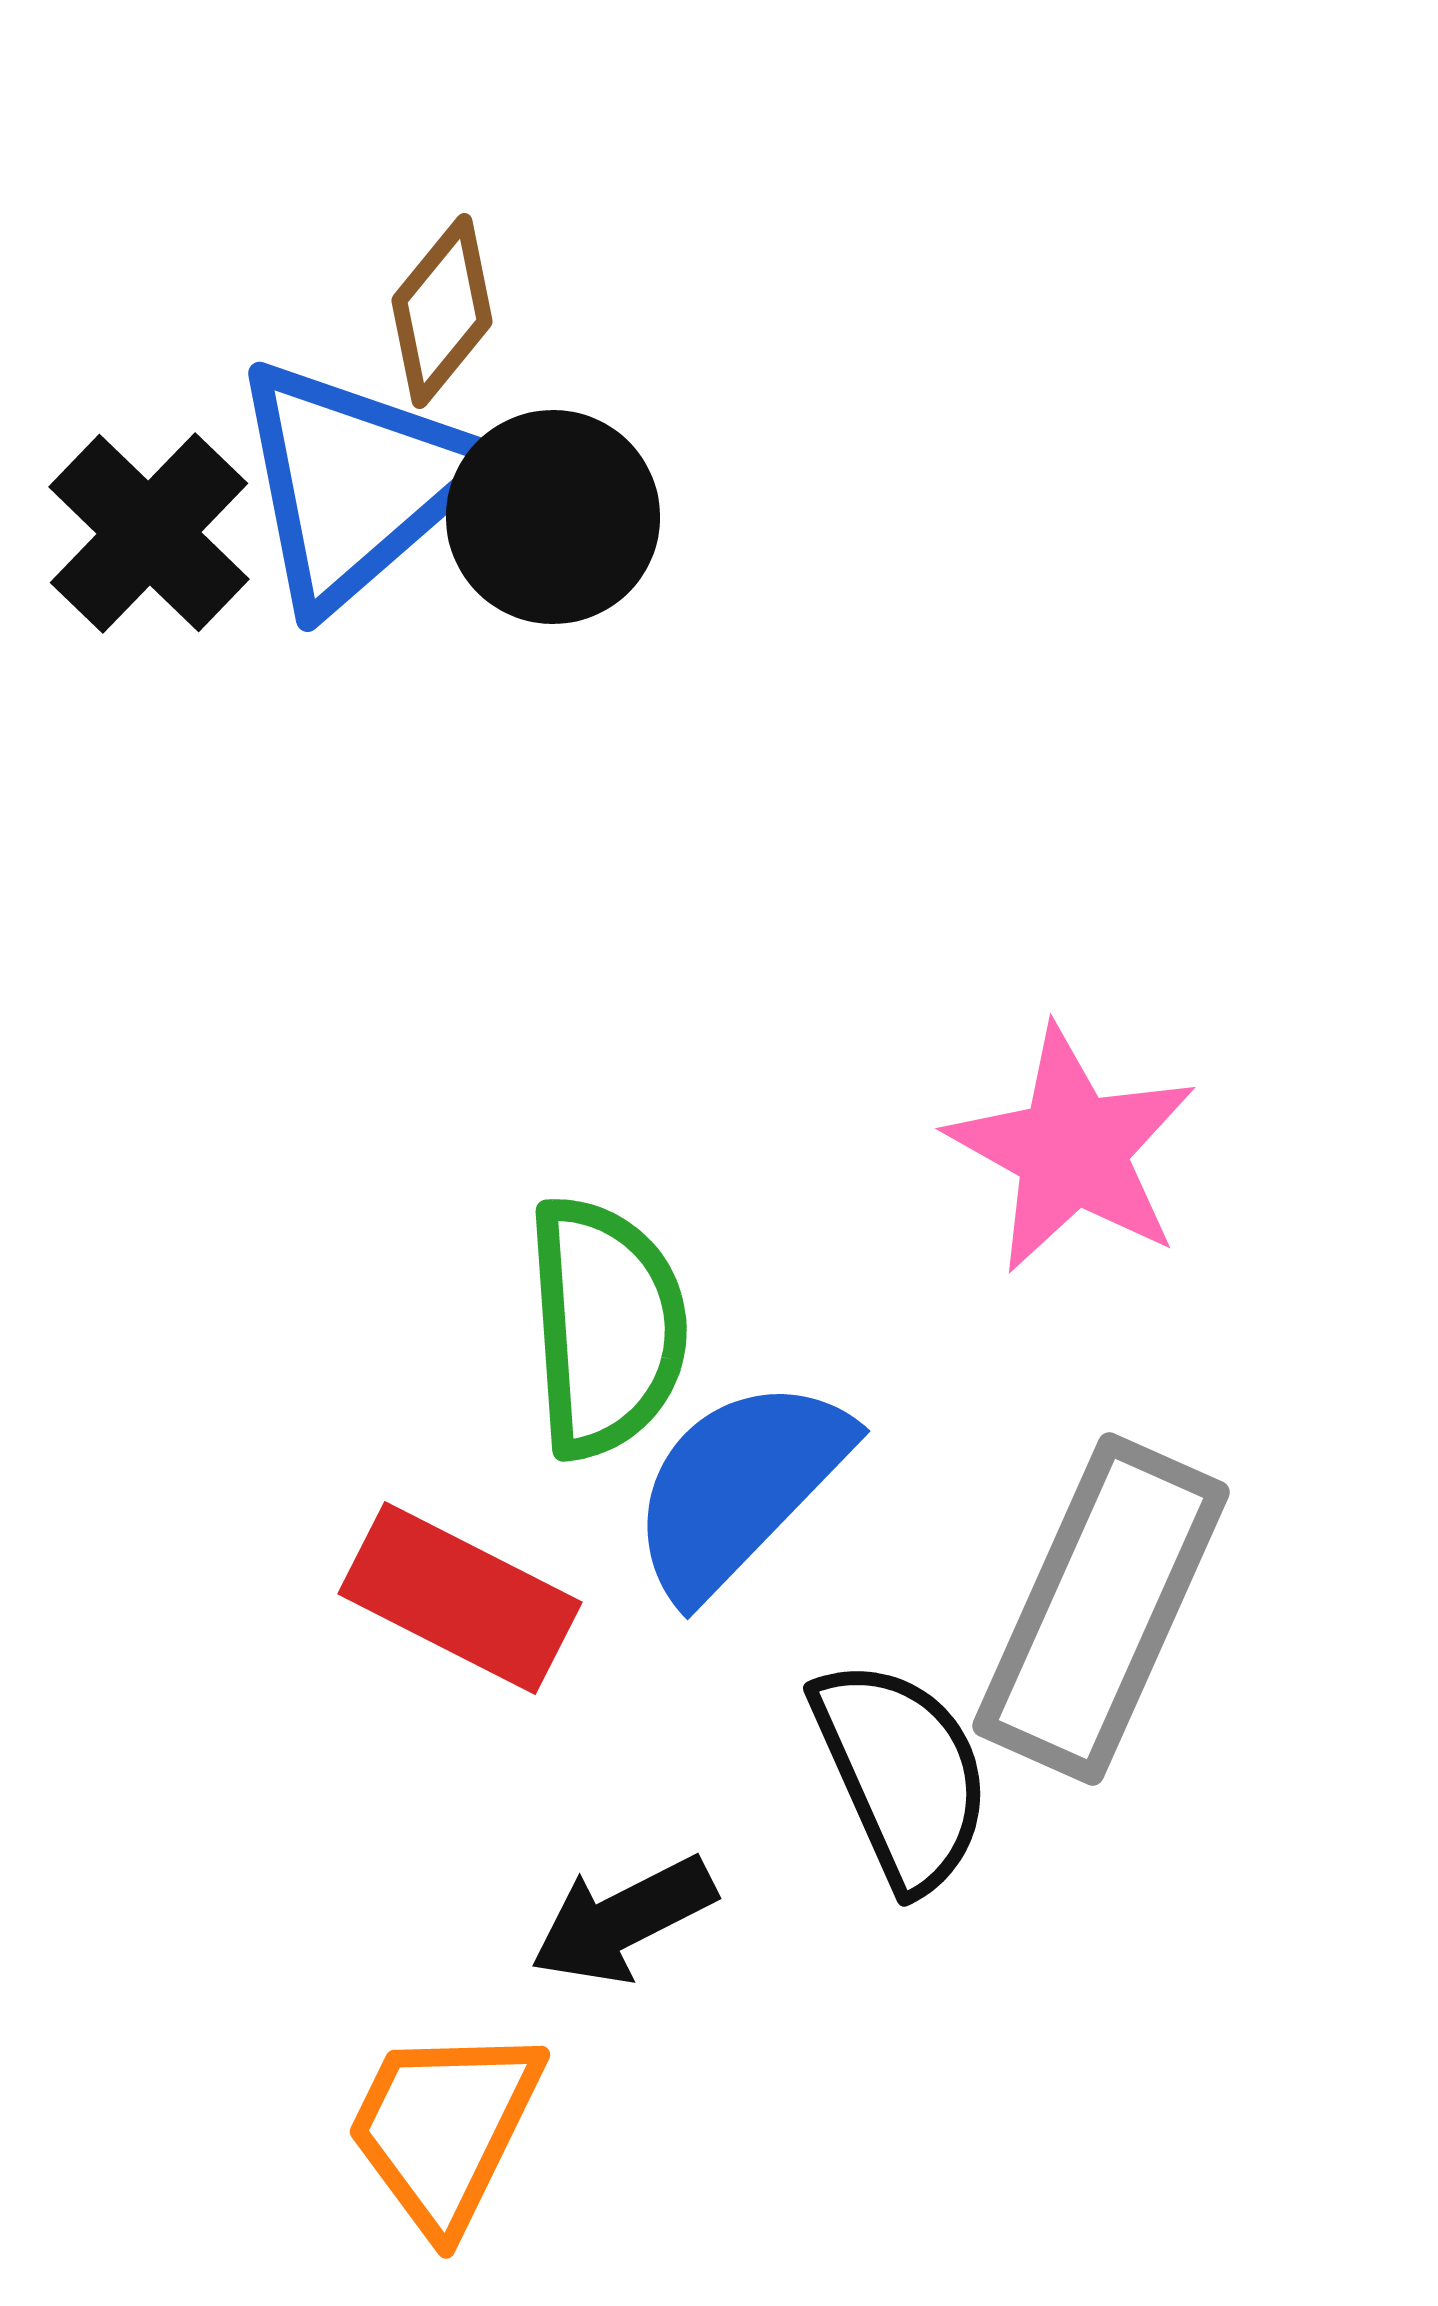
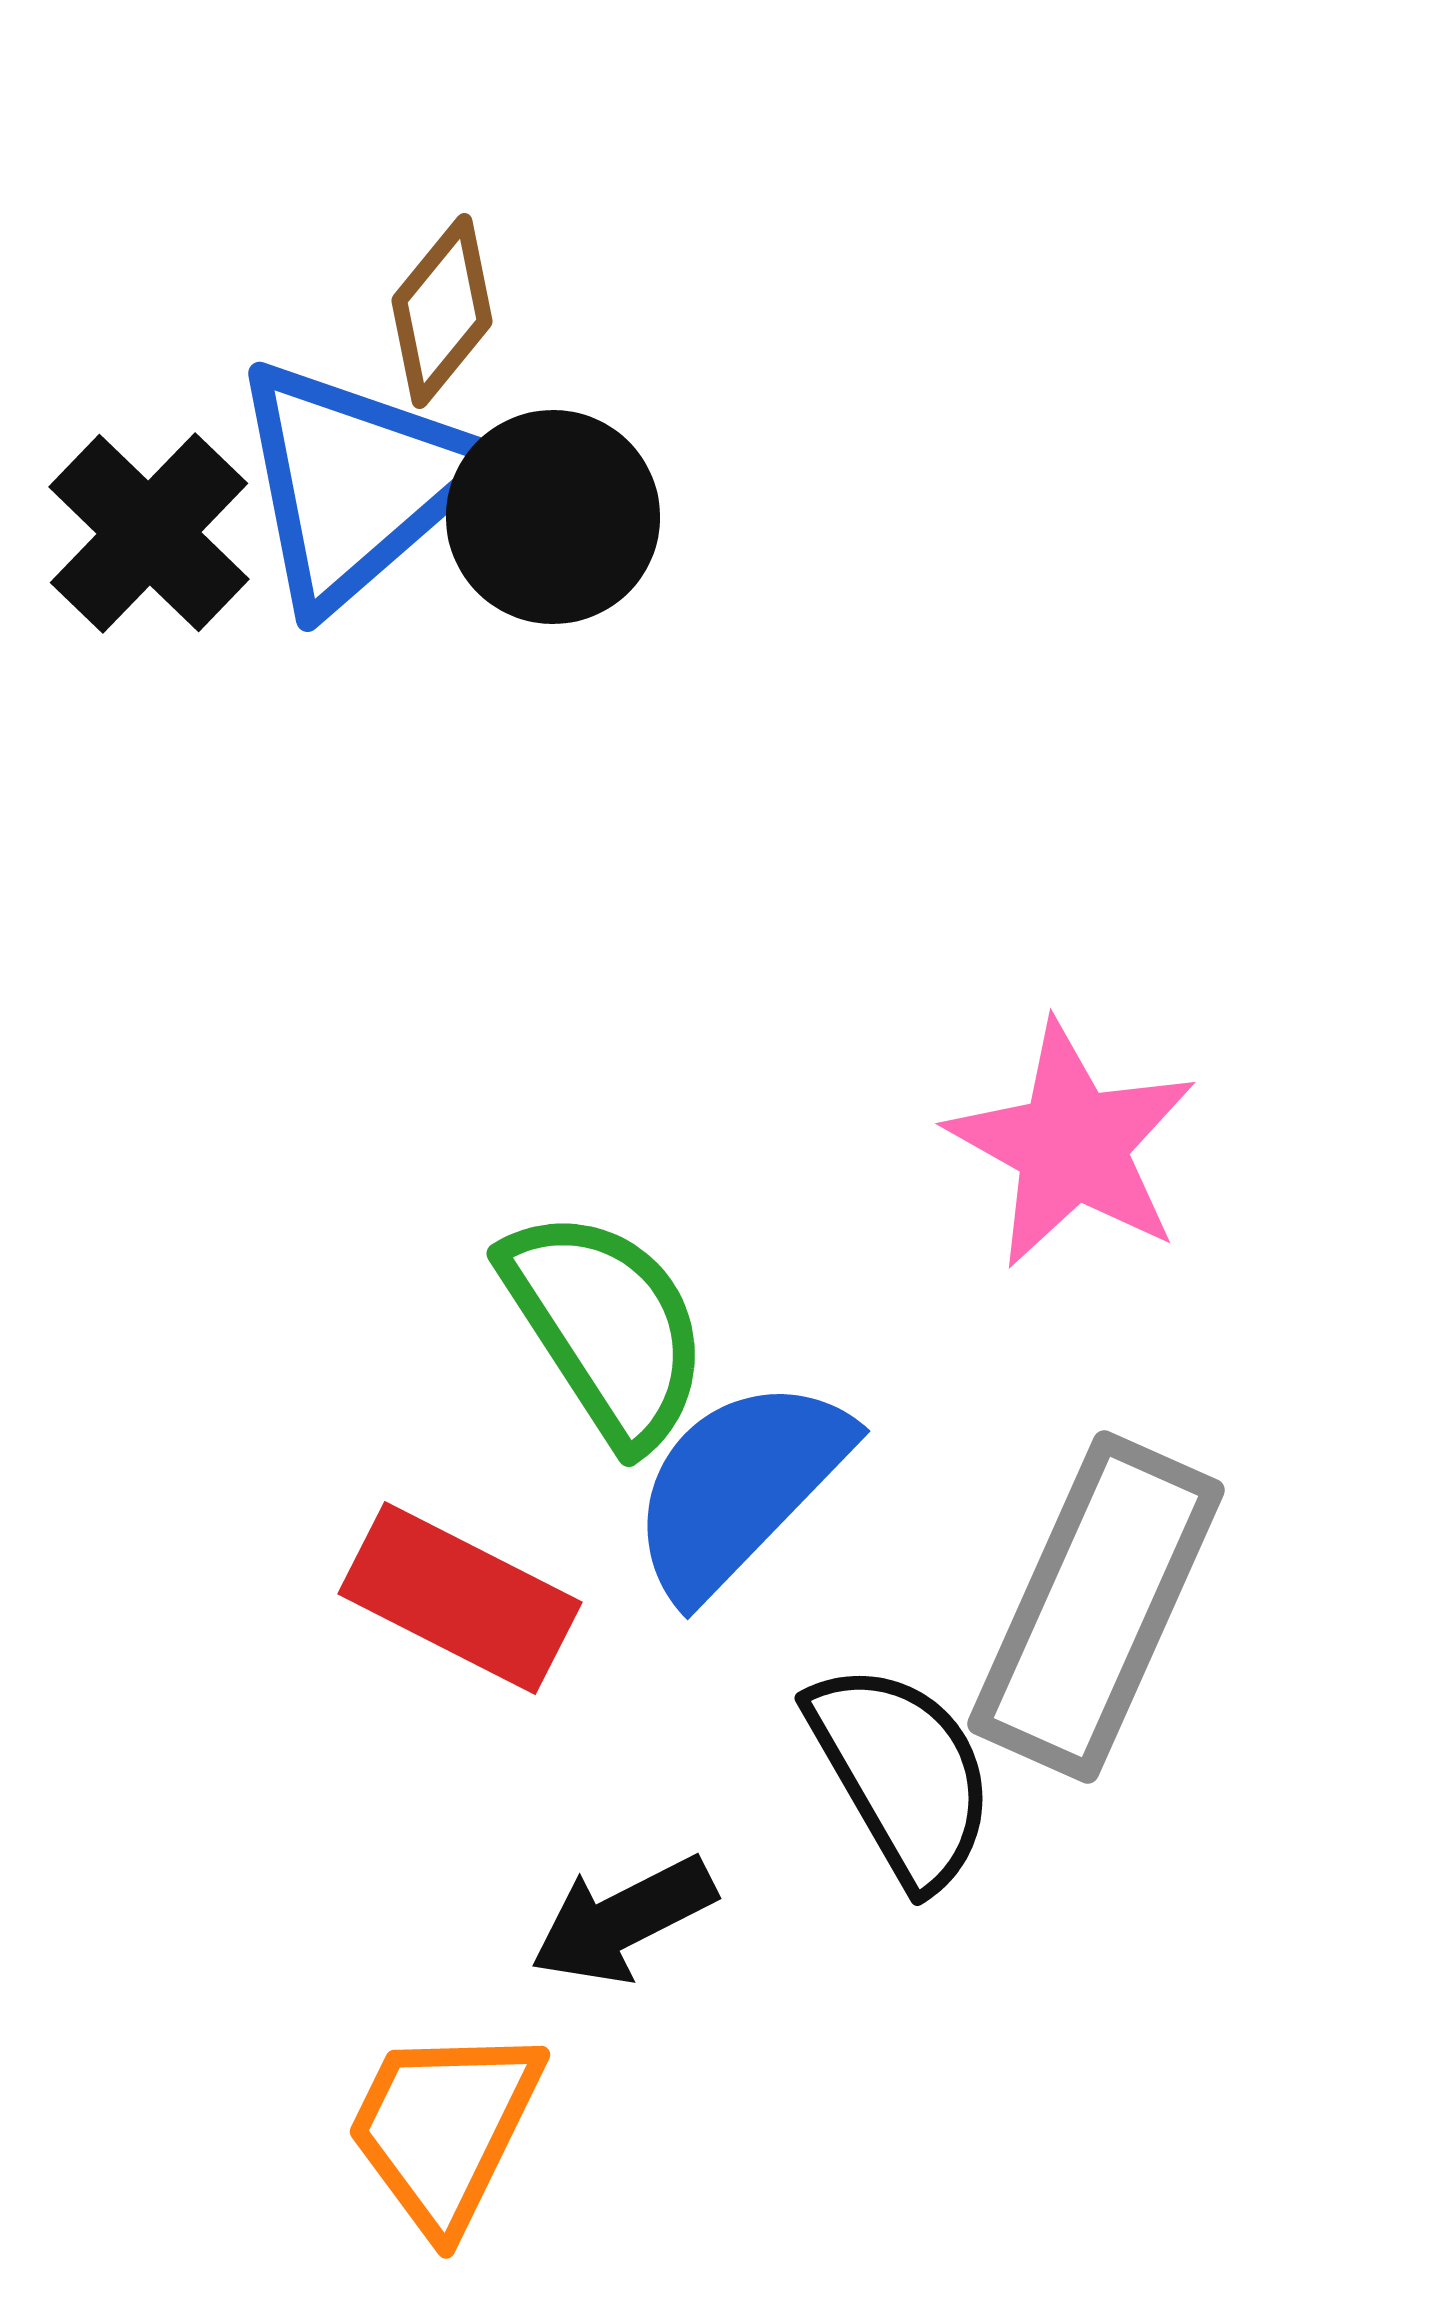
pink star: moved 5 px up
green semicircle: rotated 29 degrees counterclockwise
gray rectangle: moved 5 px left, 2 px up
black semicircle: rotated 6 degrees counterclockwise
